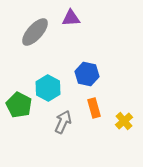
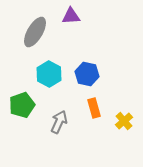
purple triangle: moved 2 px up
gray ellipse: rotated 12 degrees counterclockwise
cyan hexagon: moved 1 px right, 14 px up
green pentagon: moved 3 px right; rotated 25 degrees clockwise
gray arrow: moved 4 px left
